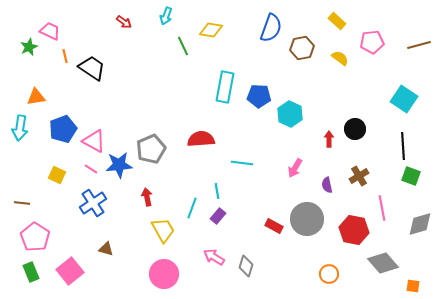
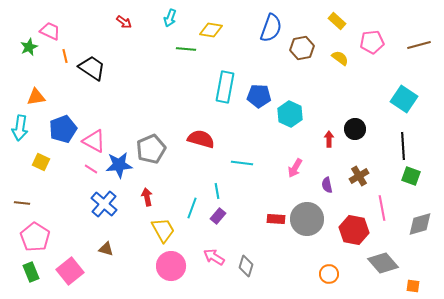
cyan arrow at (166, 16): moved 4 px right, 2 px down
green line at (183, 46): moved 3 px right, 3 px down; rotated 60 degrees counterclockwise
red semicircle at (201, 139): rotated 20 degrees clockwise
yellow square at (57, 175): moved 16 px left, 13 px up
blue cross at (93, 203): moved 11 px right, 1 px down; rotated 16 degrees counterclockwise
red rectangle at (274, 226): moved 2 px right, 7 px up; rotated 24 degrees counterclockwise
pink circle at (164, 274): moved 7 px right, 8 px up
